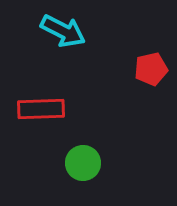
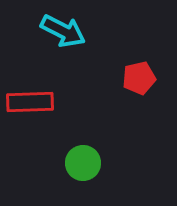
red pentagon: moved 12 px left, 9 px down
red rectangle: moved 11 px left, 7 px up
